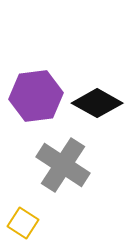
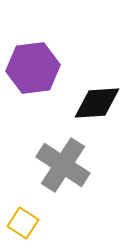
purple hexagon: moved 3 px left, 28 px up
black diamond: rotated 33 degrees counterclockwise
